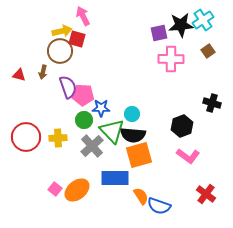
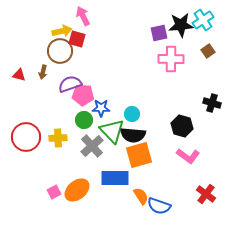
purple semicircle: moved 2 px right, 3 px up; rotated 90 degrees counterclockwise
black hexagon: rotated 25 degrees counterclockwise
pink square: moved 1 px left, 3 px down; rotated 24 degrees clockwise
